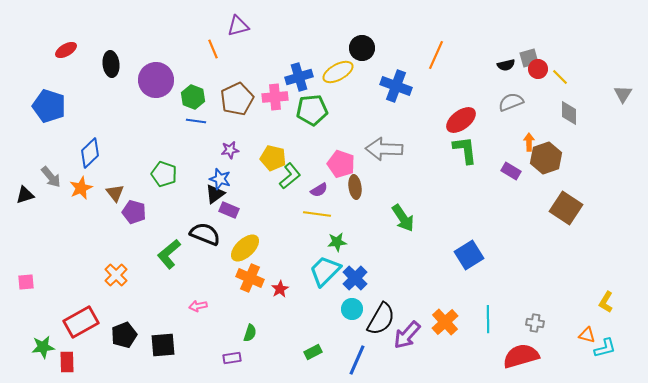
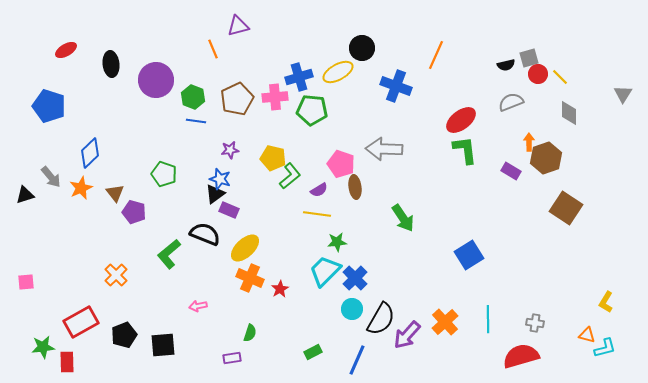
red circle at (538, 69): moved 5 px down
green pentagon at (312, 110): rotated 12 degrees clockwise
